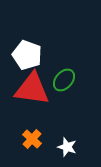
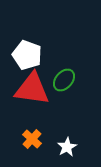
white star: rotated 24 degrees clockwise
